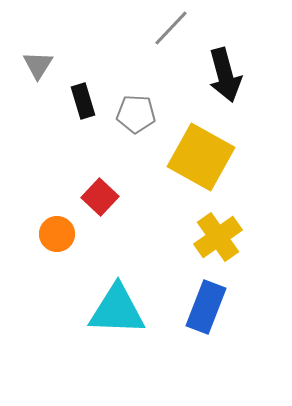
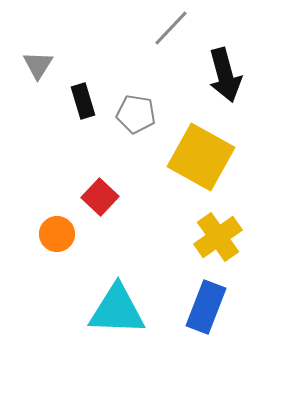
gray pentagon: rotated 6 degrees clockwise
